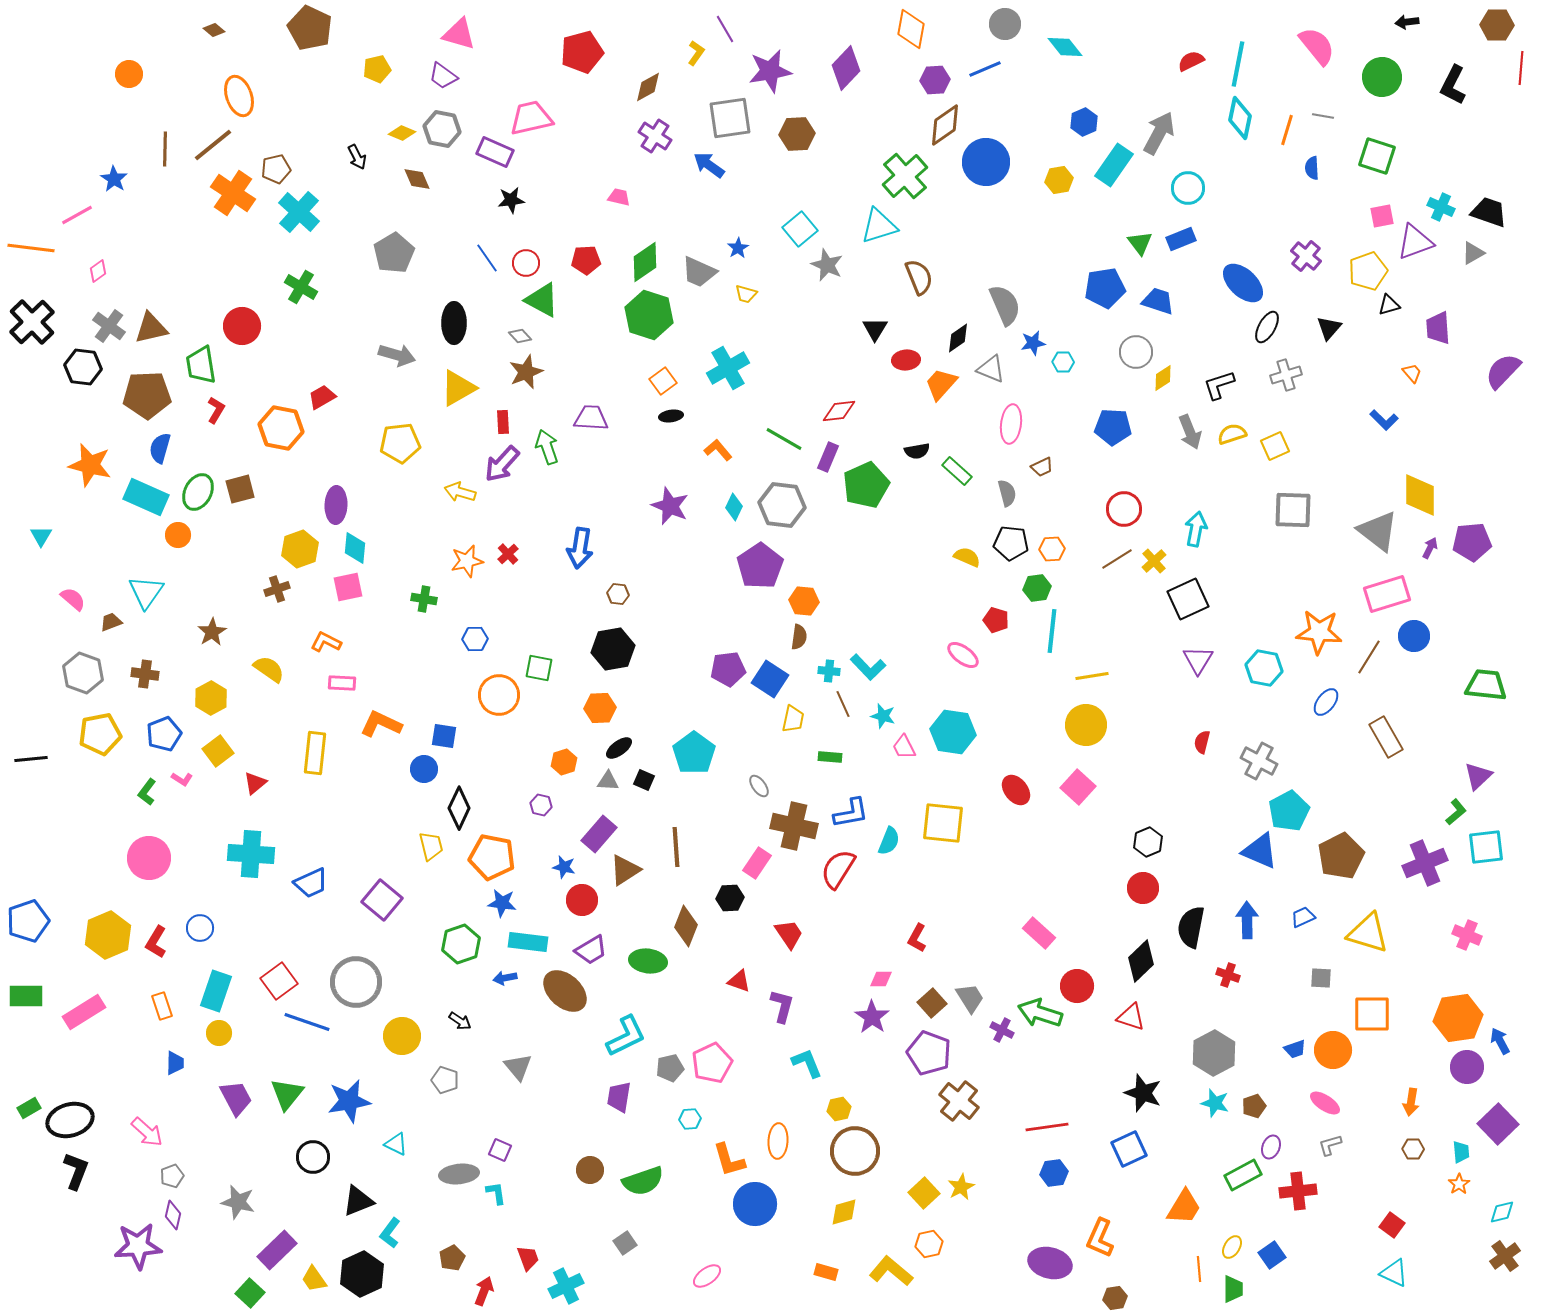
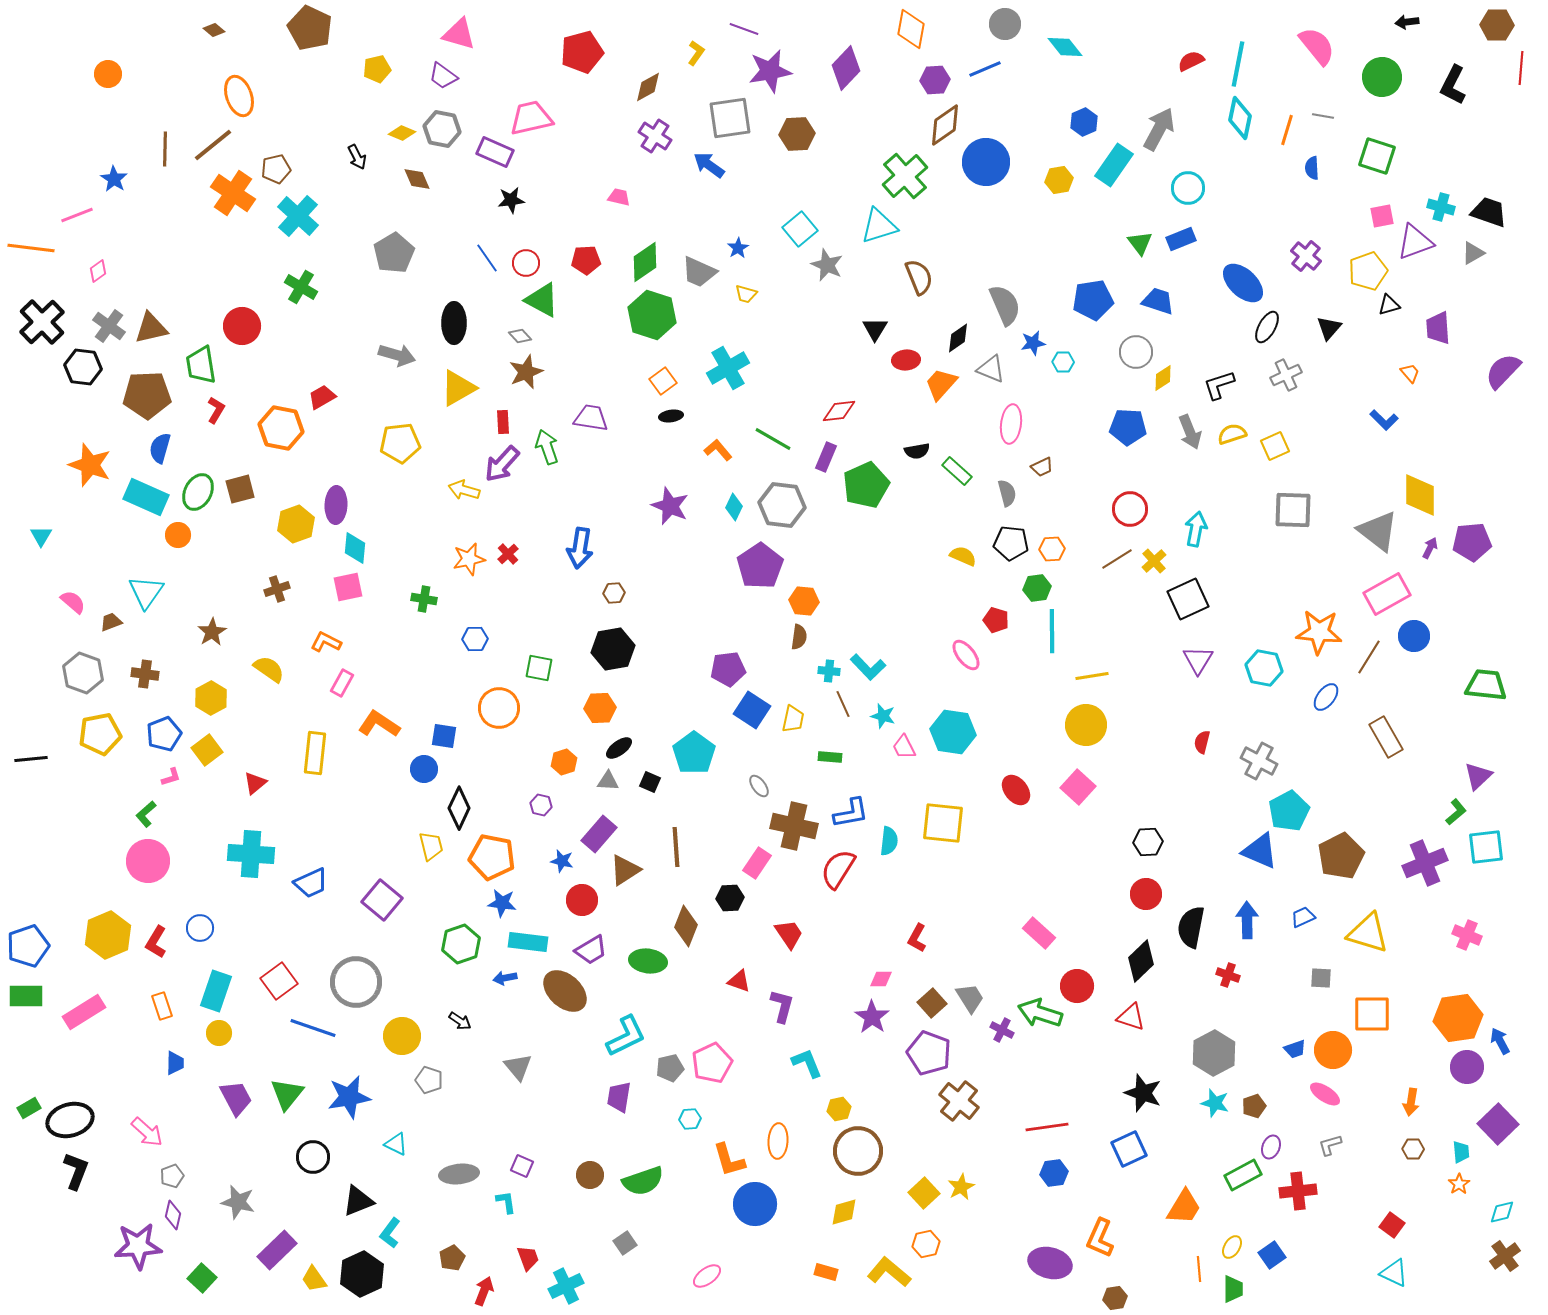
purple line at (725, 29): moved 19 px right; rotated 40 degrees counterclockwise
orange circle at (129, 74): moved 21 px left
gray arrow at (1159, 133): moved 4 px up
cyan cross at (1441, 207): rotated 8 degrees counterclockwise
cyan cross at (299, 212): moved 1 px left, 4 px down
pink line at (77, 215): rotated 8 degrees clockwise
blue pentagon at (1105, 288): moved 12 px left, 12 px down
green hexagon at (649, 315): moved 3 px right
black cross at (32, 322): moved 10 px right
orange trapezoid at (1412, 373): moved 2 px left
gray cross at (1286, 375): rotated 8 degrees counterclockwise
purple trapezoid at (591, 418): rotated 6 degrees clockwise
blue pentagon at (1113, 427): moved 15 px right
green line at (784, 439): moved 11 px left
purple rectangle at (828, 457): moved 2 px left
orange star at (90, 465): rotated 6 degrees clockwise
yellow arrow at (460, 492): moved 4 px right, 2 px up
red circle at (1124, 509): moved 6 px right
yellow hexagon at (300, 549): moved 4 px left, 25 px up
yellow semicircle at (967, 557): moved 4 px left, 1 px up
orange star at (467, 561): moved 2 px right, 2 px up
brown hexagon at (618, 594): moved 4 px left, 1 px up; rotated 10 degrees counterclockwise
pink rectangle at (1387, 594): rotated 12 degrees counterclockwise
pink semicircle at (73, 599): moved 3 px down
cyan line at (1052, 631): rotated 6 degrees counterclockwise
pink ellipse at (963, 655): moved 3 px right; rotated 16 degrees clockwise
blue square at (770, 679): moved 18 px left, 31 px down
pink rectangle at (342, 683): rotated 64 degrees counterclockwise
orange circle at (499, 695): moved 13 px down
blue ellipse at (1326, 702): moved 5 px up
orange L-shape at (381, 724): moved 2 px left; rotated 9 degrees clockwise
yellow square at (218, 751): moved 11 px left, 1 px up
pink L-shape at (182, 779): moved 11 px left, 2 px up; rotated 50 degrees counterclockwise
black square at (644, 780): moved 6 px right, 2 px down
green L-shape at (147, 792): moved 1 px left, 22 px down; rotated 12 degrees clockwise
cyan semicircle at (889, 841): rotated 16 degrees counterclockwise
black hexagon at (1148, 842): rotated 20 degrees clockwise
pink circle at (149, 858): moved 1 px left, 3 px down
blue star at (564, 867): moved 2 px left, 6 px up
red circle at (1143, 888): moved 3 px right, 6 px down
blue pentagon at (28, 921): moved 25 px down
blue line at (307, 1022): moved 6 px right, 6 px down
gray pentagon at (445, 1080): moved 16 px left
blue star at (349, 1101): moved 4 px up
pink ellipse at (1325, 1103): moved 9 px up
purple square at (500, 1150): moved 22 px right, 16 px down
brown circle at (855, 1151): moved 3 px right
brown circle at (590, 1170): moved 5 px down
cyan L-shape at (496, 1193): moved 10 px right, 9 px down
orange hexagon at (929, 1244): moved 3 px left
yellow L-shape at (891, 1271): moved 2 px left, 1 px down
green square at (250, 1293): moved 48 px left, 15 px up
